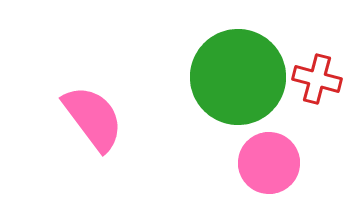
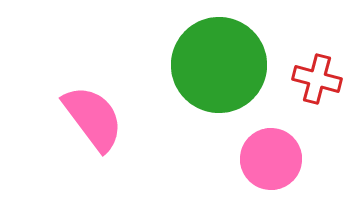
green circle: moved 19 px left, 12 px up
pink circle: moved 2 px right, 4 px up
